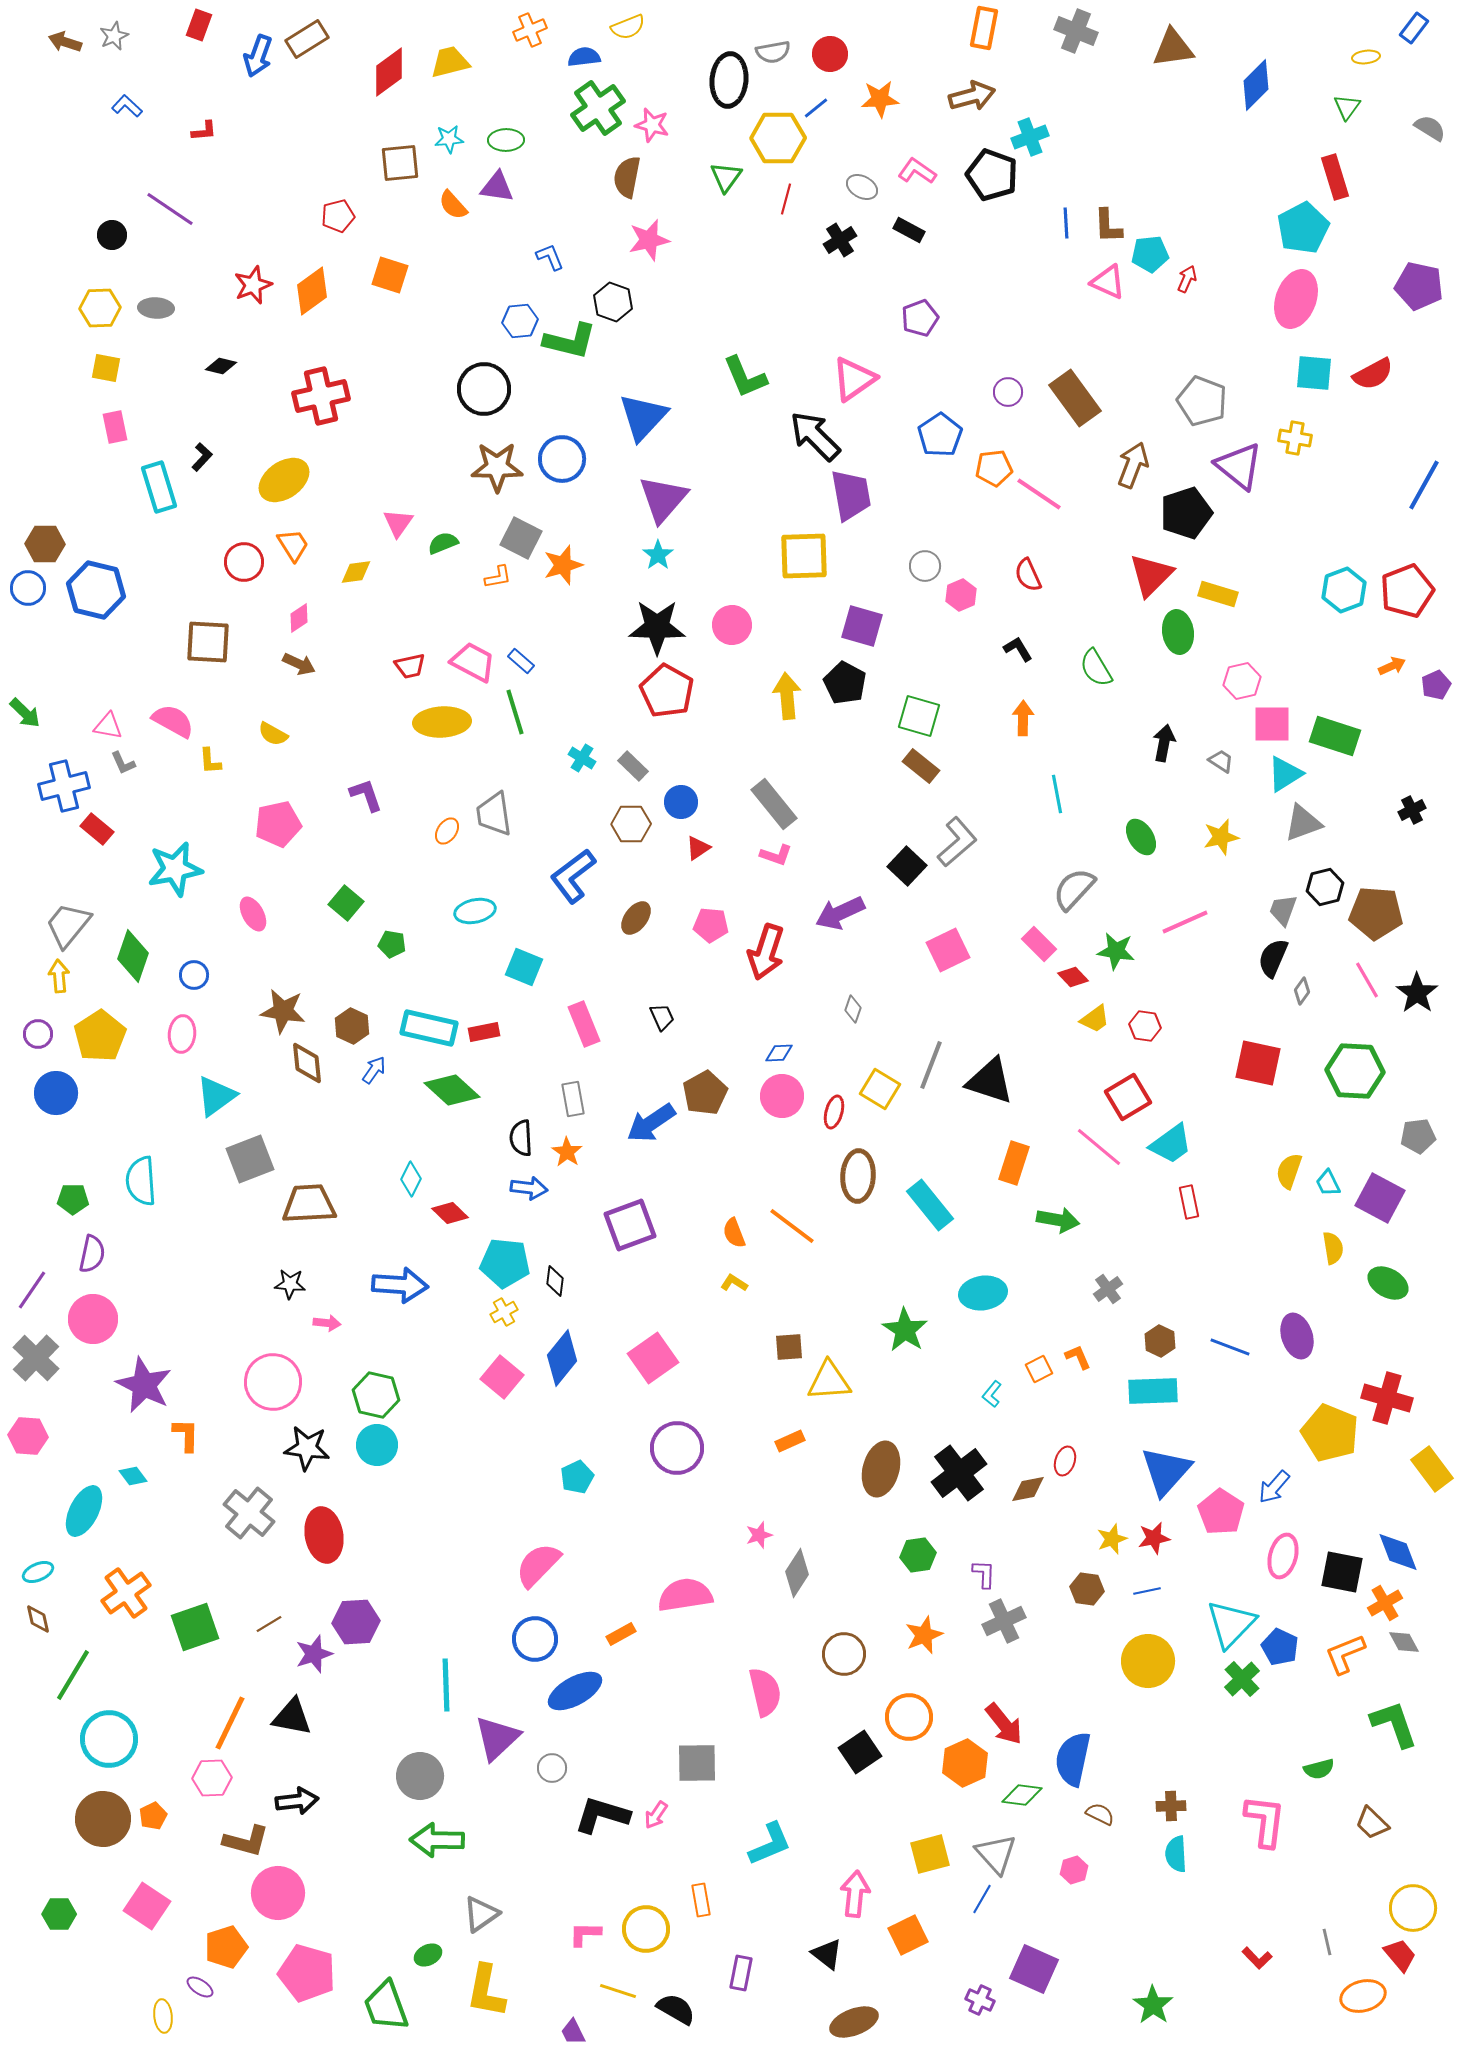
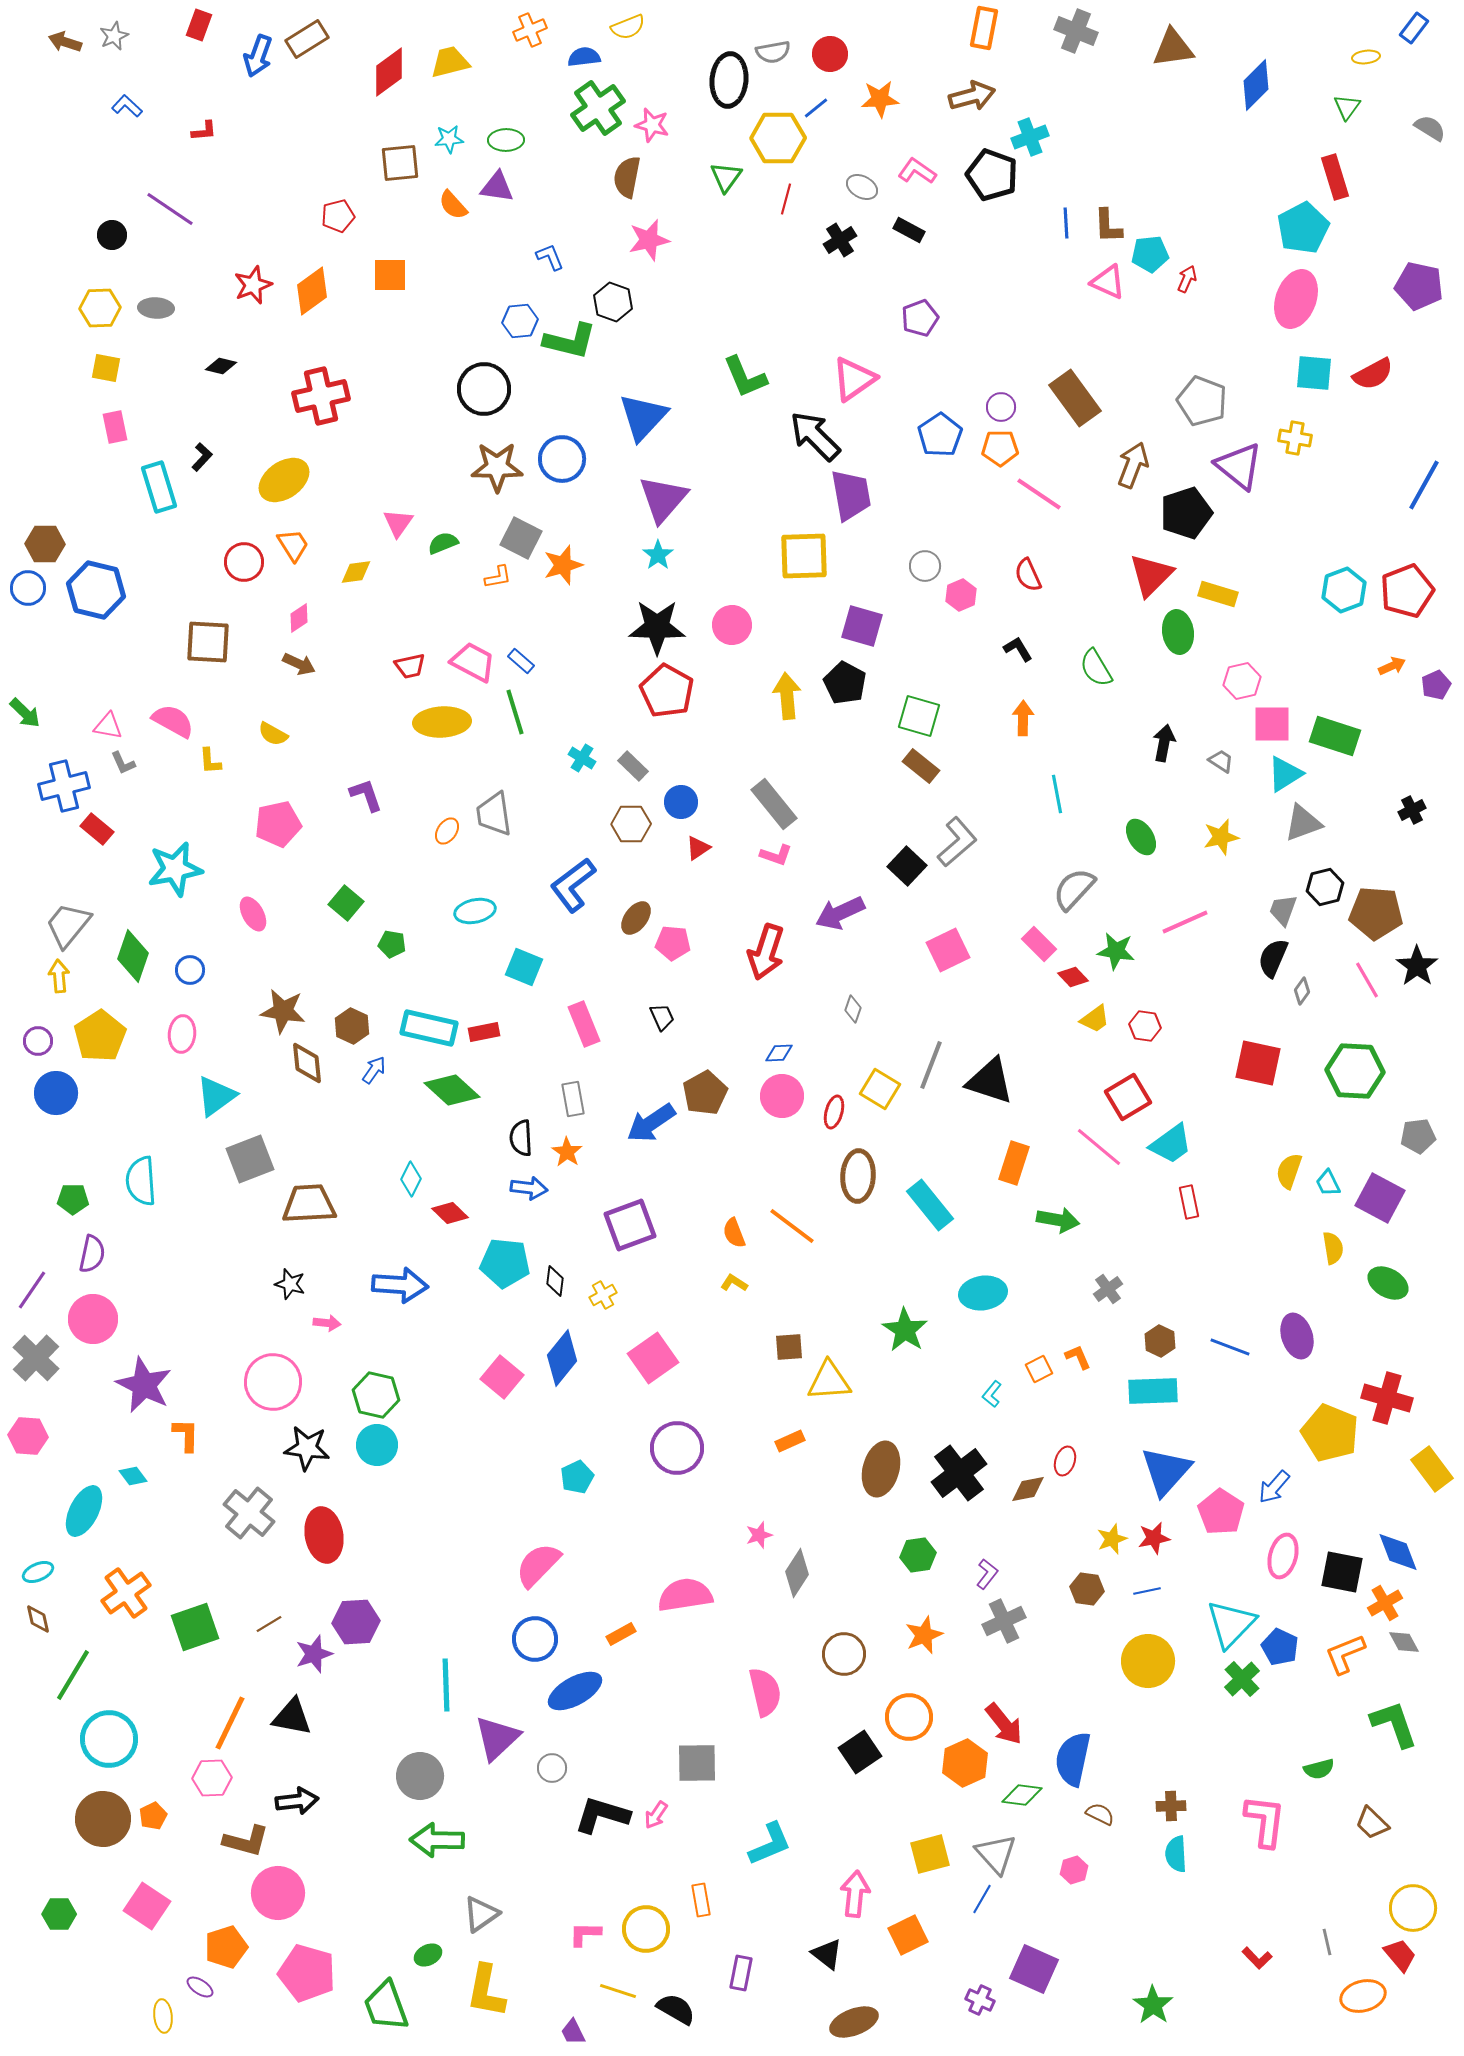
orange square at (390, 275): rotated 18 degrees counterclockwise
purple circle at (1008, 392): moved 7 px left, 15 px down
orange pentagon at (994, 468): moved 6 px right, 20 px up; rotated 6 degrees clockwise
blue L-shape at (573, 876): moved 9 px down
pink pentagon at (711, 925): moved 38 px left, 18 px down
blue circle at (194, 975): moved 4 px left, 5 px up
black star at (1417, 993): moved 27 px up
purple circle at (38, 1034): moved 7 px down
black star at (290, 1284): rotated 12 degrees clockwise
yellow cross at (504, 1312): moved 99 px right, 17 px up
purple L-shape at (984, 1574): moved 3 px right; rotated 36 degrees clockwise
